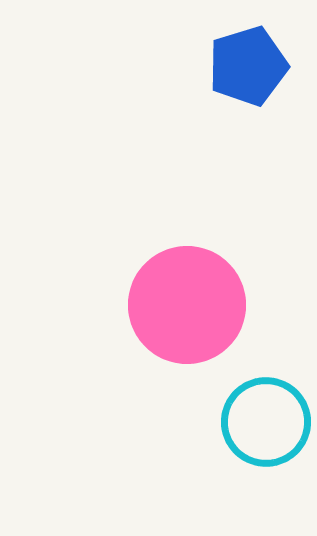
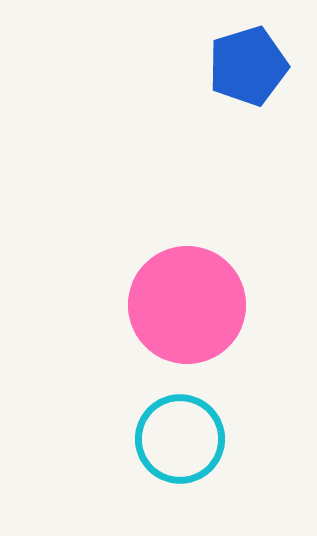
cyan circle: moved 86 px left, 17 px down
